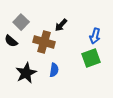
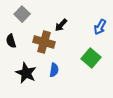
gray square: moved 1 px right, 8 px up
blue arrow: moved 5 px right, 9 px up; rotated 14 degrees clockwise
black semicircle: rotated 32 degrees clockwise
green square: rotated 30 degrees counterclockwise
black star: rotated 20 degrees counterclockwise
